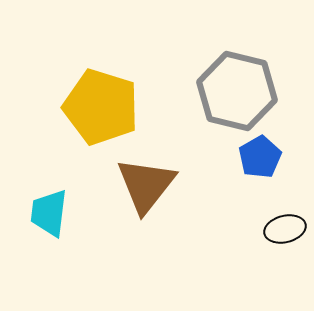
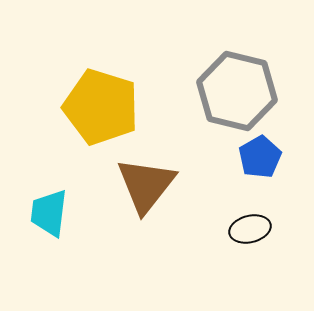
black ellipse: moved 35 px left
